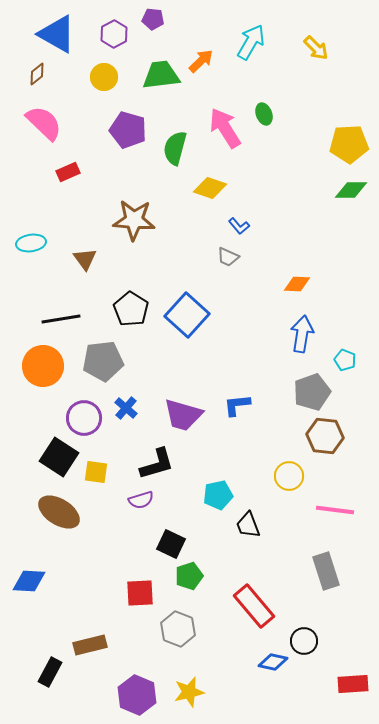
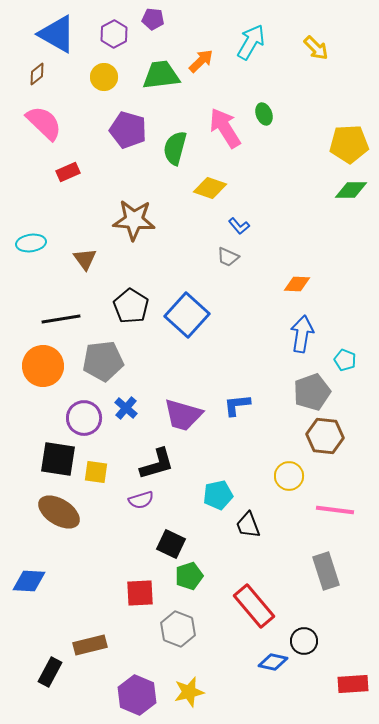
black pentagon at (131, 309): moved 3 px up
black square at (59, 457): moved 1 px left, 2 px down; rotated 24 degrees counterclockwise
